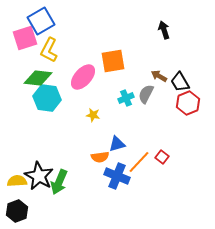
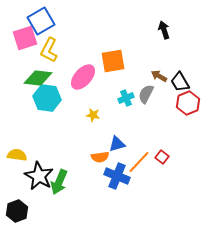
yellow semicircle: moved 26 px up; rotated 12 degrees clockwise
